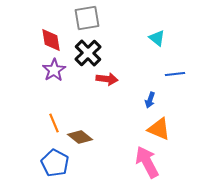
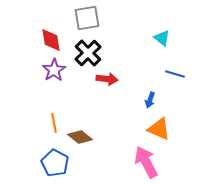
cyan triangle: moved 5 px right
blue line: rotated 24 degrees clockwise
orange line: rotated 12 degrees clockwise
pink arrow: moved 1 px left
